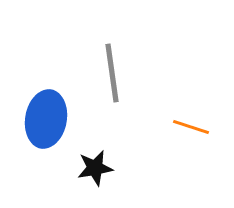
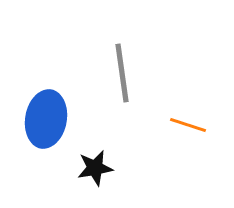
gray line: moved 10 px right
orange line: moved 3 px left, 2 px up
